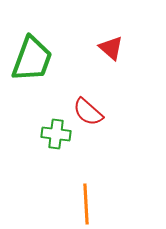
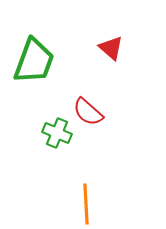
green trapezoid: moved 2 px right, 2 px down
green cross: moved 1 px right, 1 px up; rotated 16 degrees clockwise
